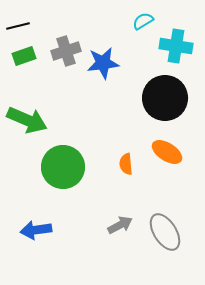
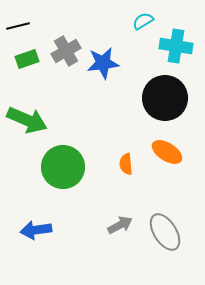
gray cross: rotated 12 degrees counterclockwise
green rectangle: moved 3 px right, 3 px down
